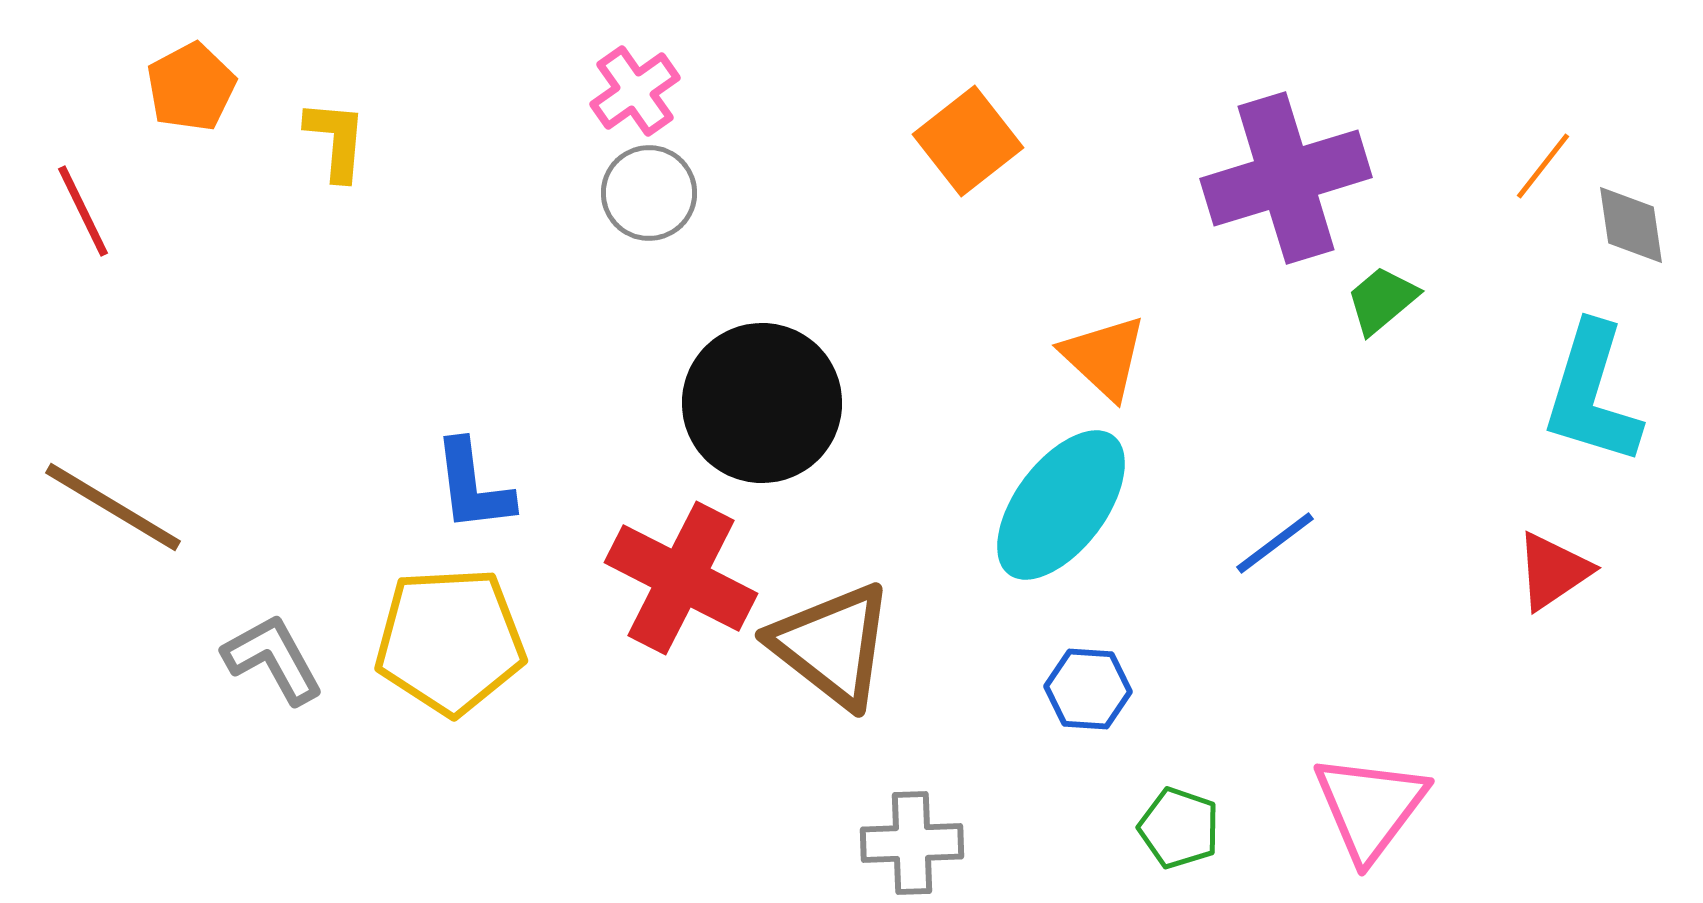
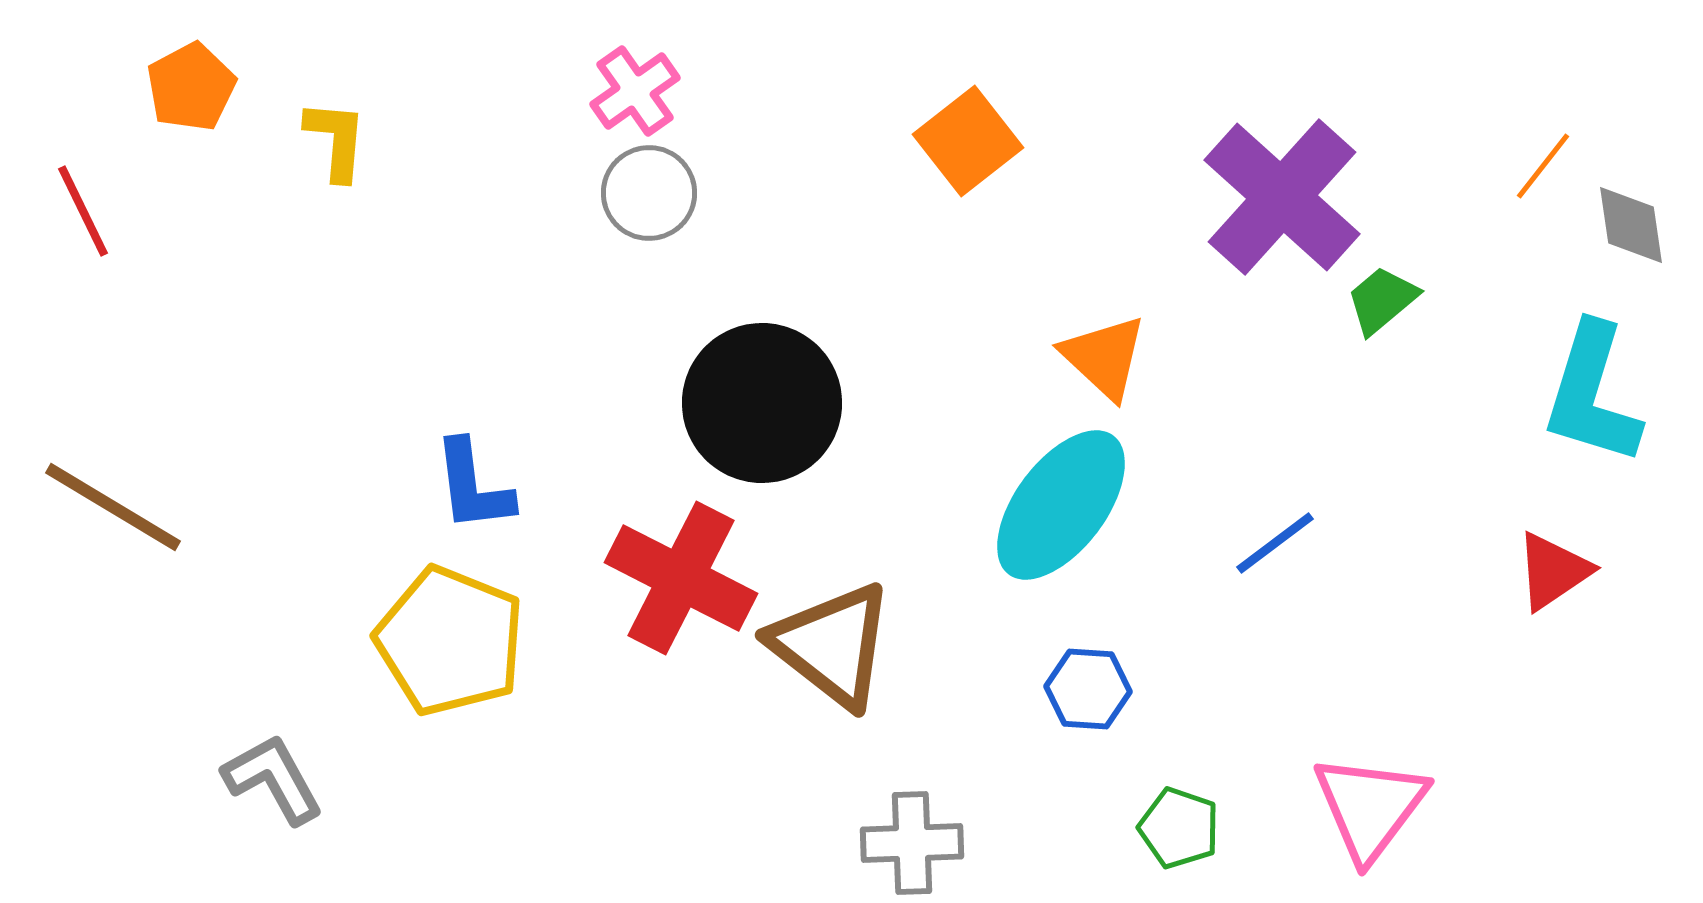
purple cross: moved 4 px left, 19 px down; rotated 31 degrees counterclockwise
yellow pentagon: rotated 25 degrees clockwise
gray L-shape: moved 120 px down
